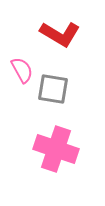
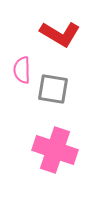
pink semicircle: rotated 152 degrees counterclockwise
pink cross: moved 1 px left, 1 px down
